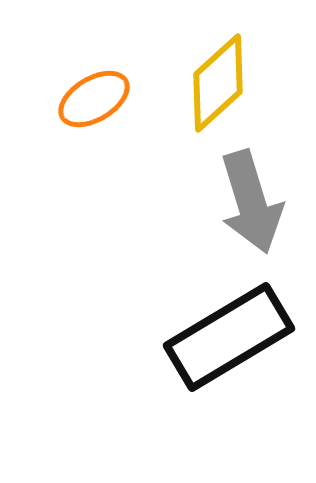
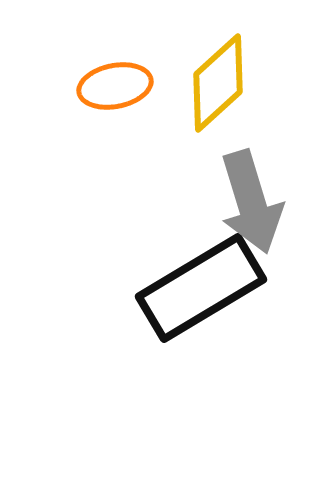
orange ellipse: moved 21 px right, 13 px up; rotated 20 degrees clockwise
black rectangle: moved 28 px left, 49 px up
